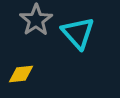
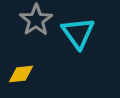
cyan triangle: rotated 6 degrees clockwise
